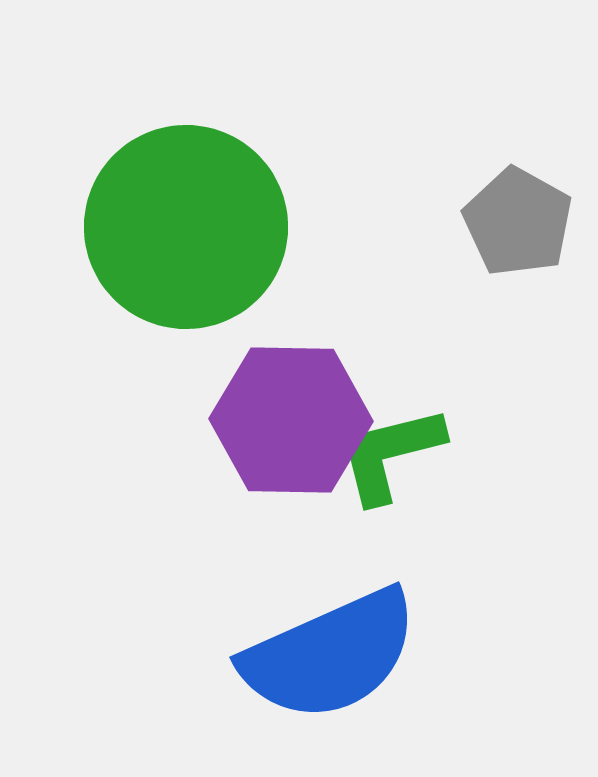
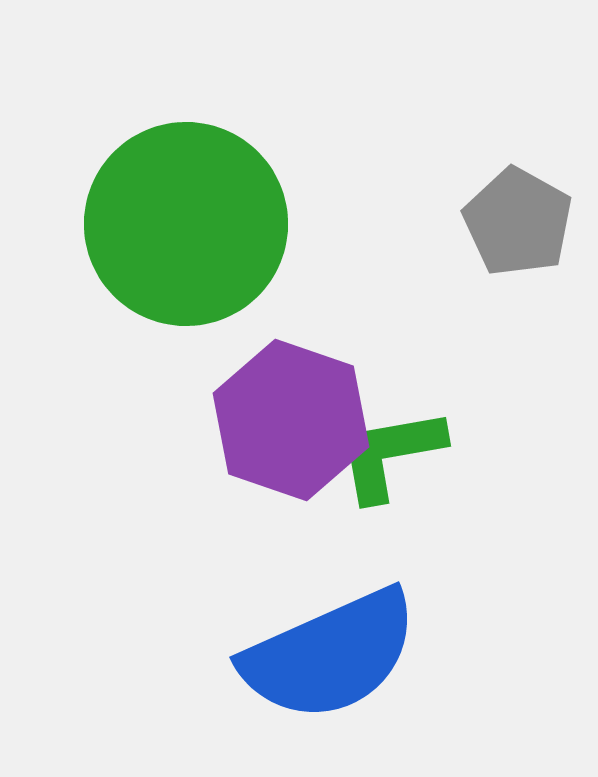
green circle: moved 3 px up
purple hexagon: rotated 18 degrees clockwise
green L-shape: rotated 4 degrees clockwise
